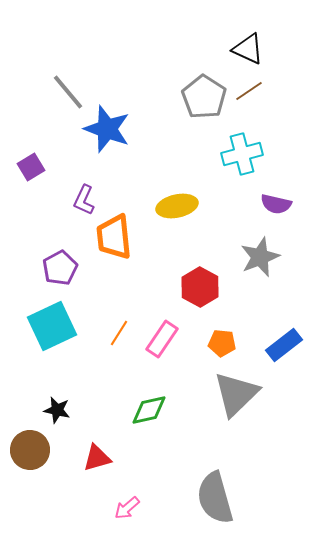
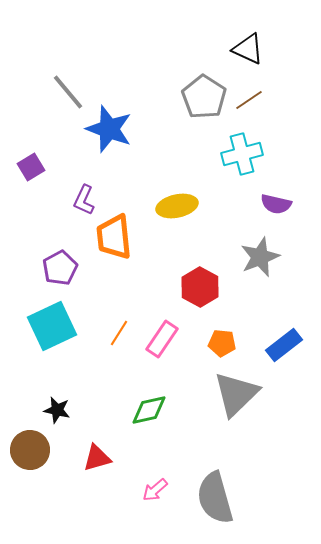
brown line: moved 9 px down
blue star: moved 2 px right
pink arrow: moved 28 px right, 18 px up
